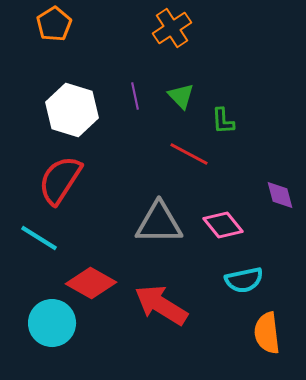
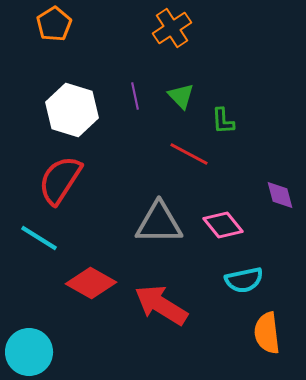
cyan circle: moved 23 px left, 29 px down
